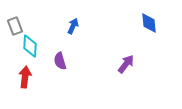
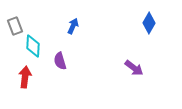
blue diamond: rotated 35 degrees clockwise
cyan diamond: moved 3 px right
purple arrow: moved 8 px right, 4 px down; rotated 90 degrees clockwise
